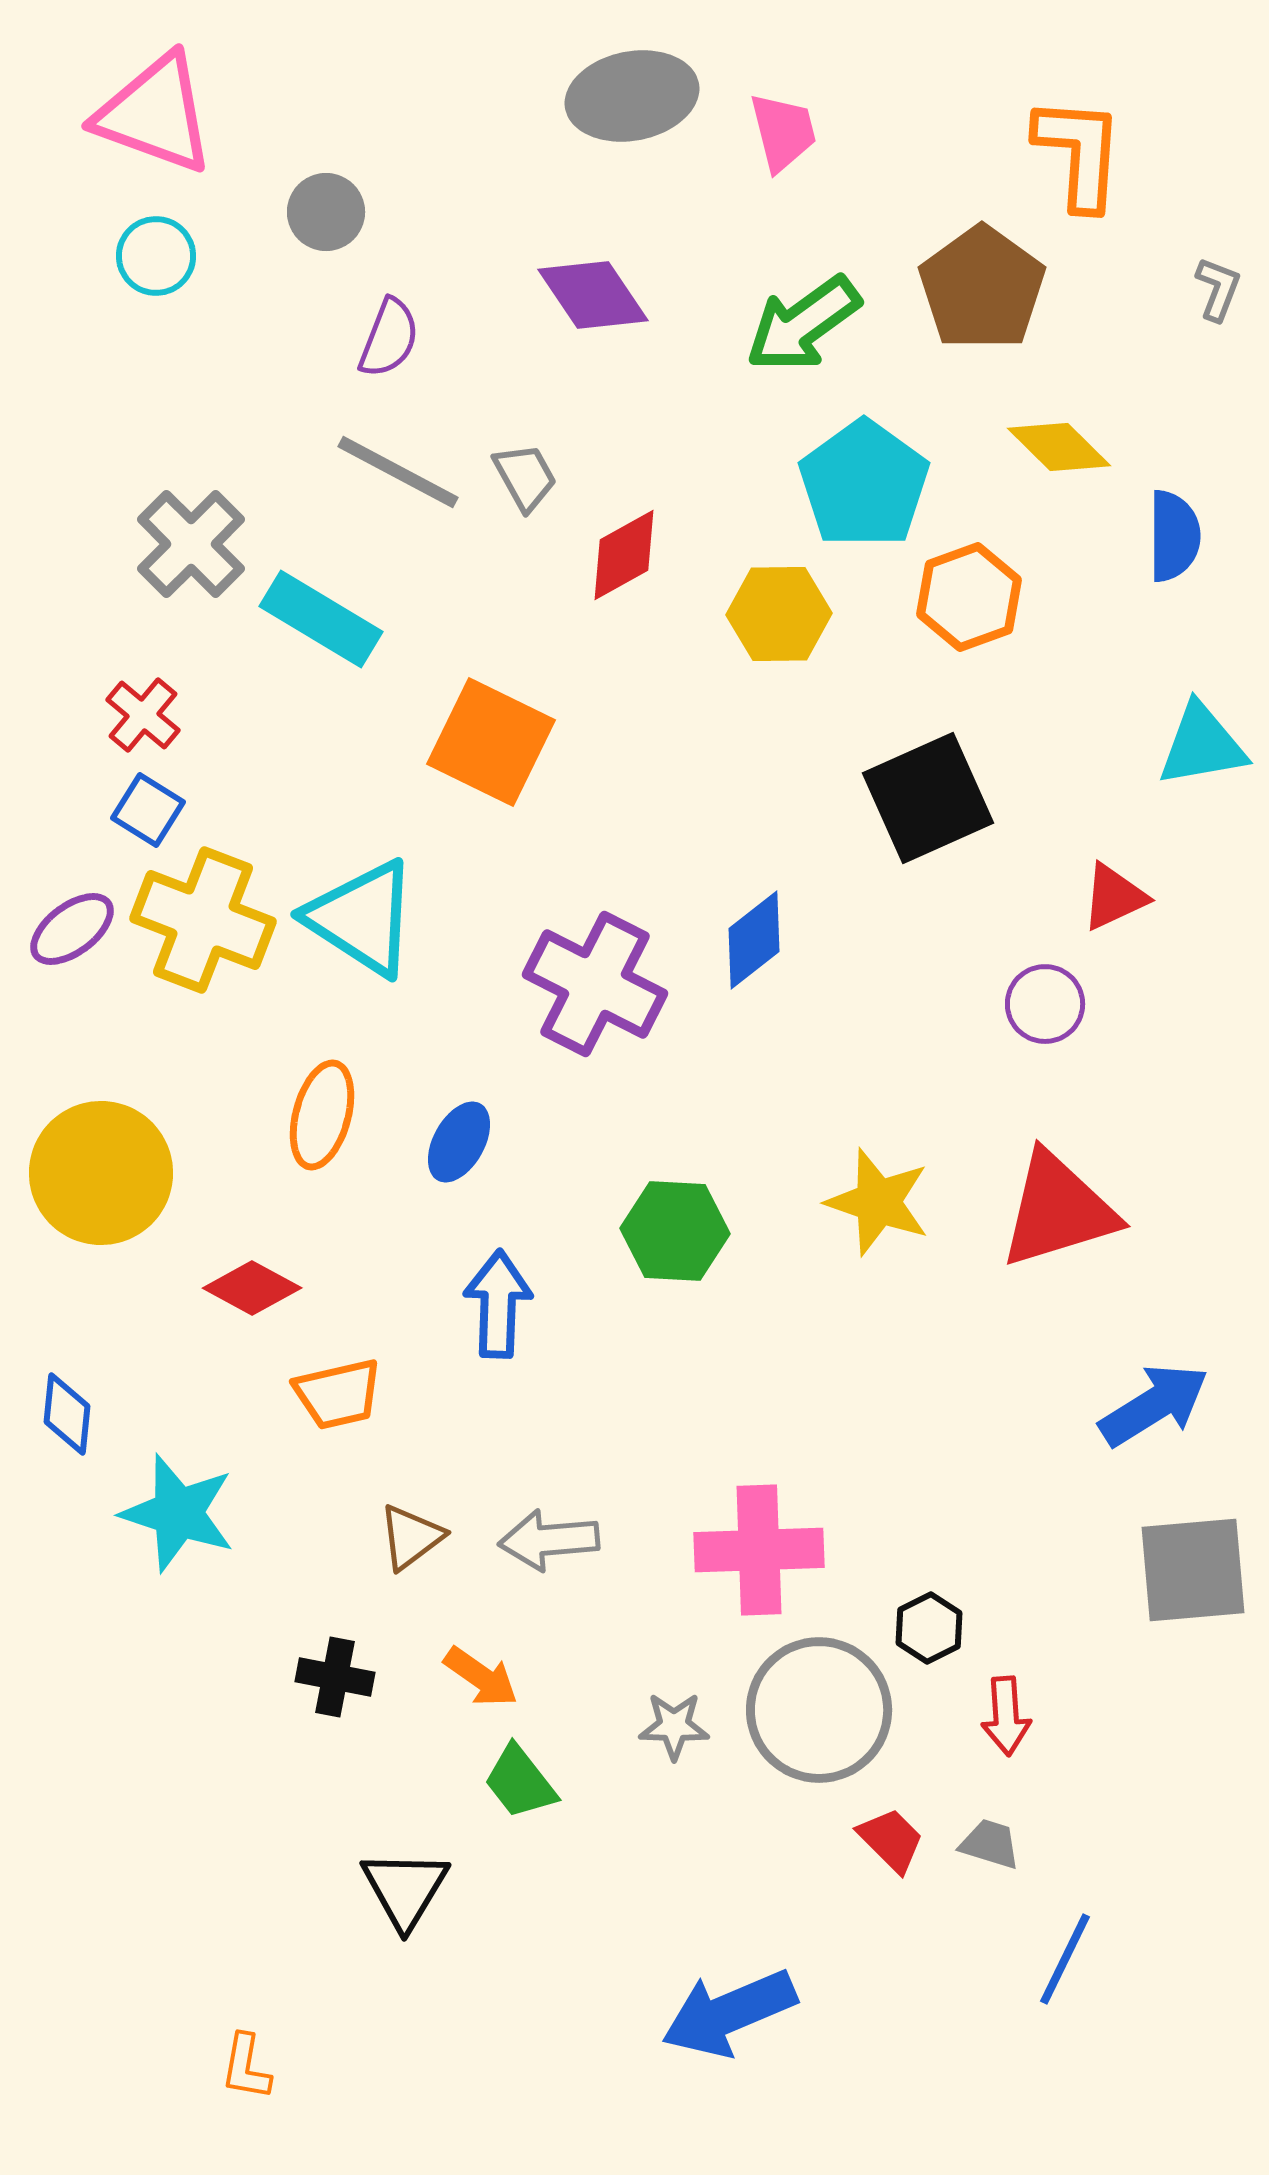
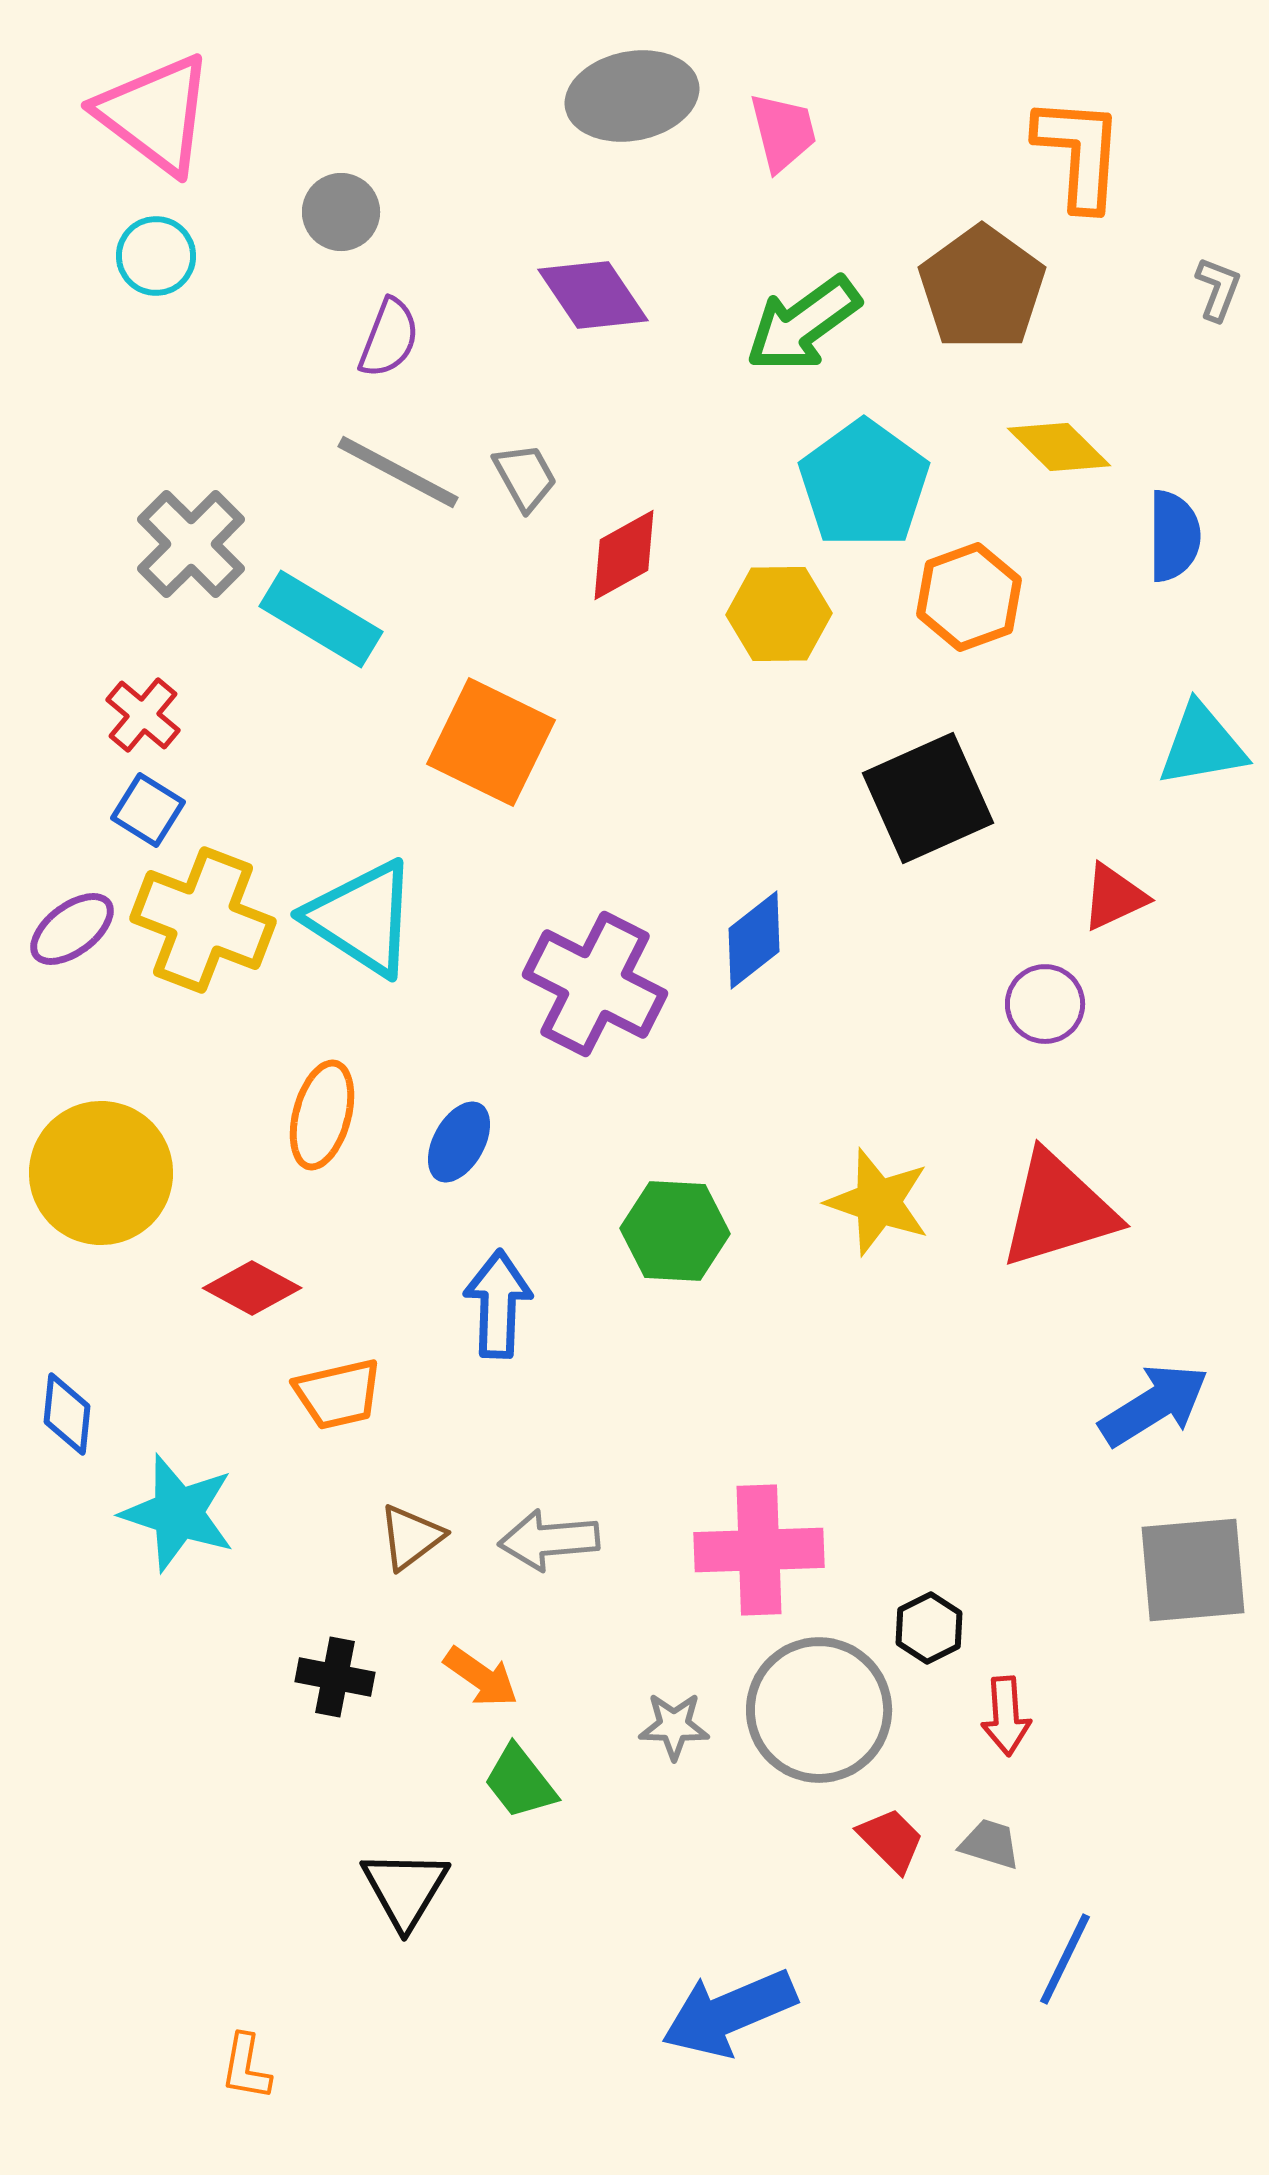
pink triangle at (155, 114): rotated 17 degrees clockwise
gray circle at (326, 212): moved 15 px right
